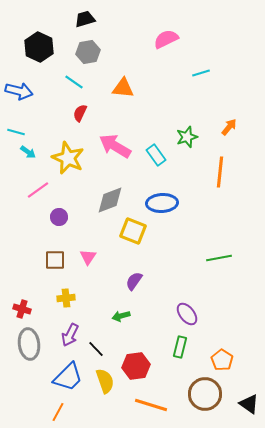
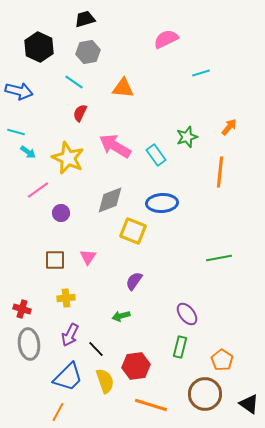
purple circle at (59, 217): moved 2 px right, 4 px up
